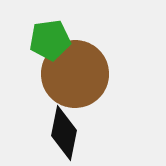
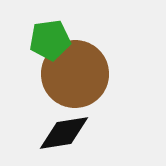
black diamond: rotated 70 degrees clockwise
